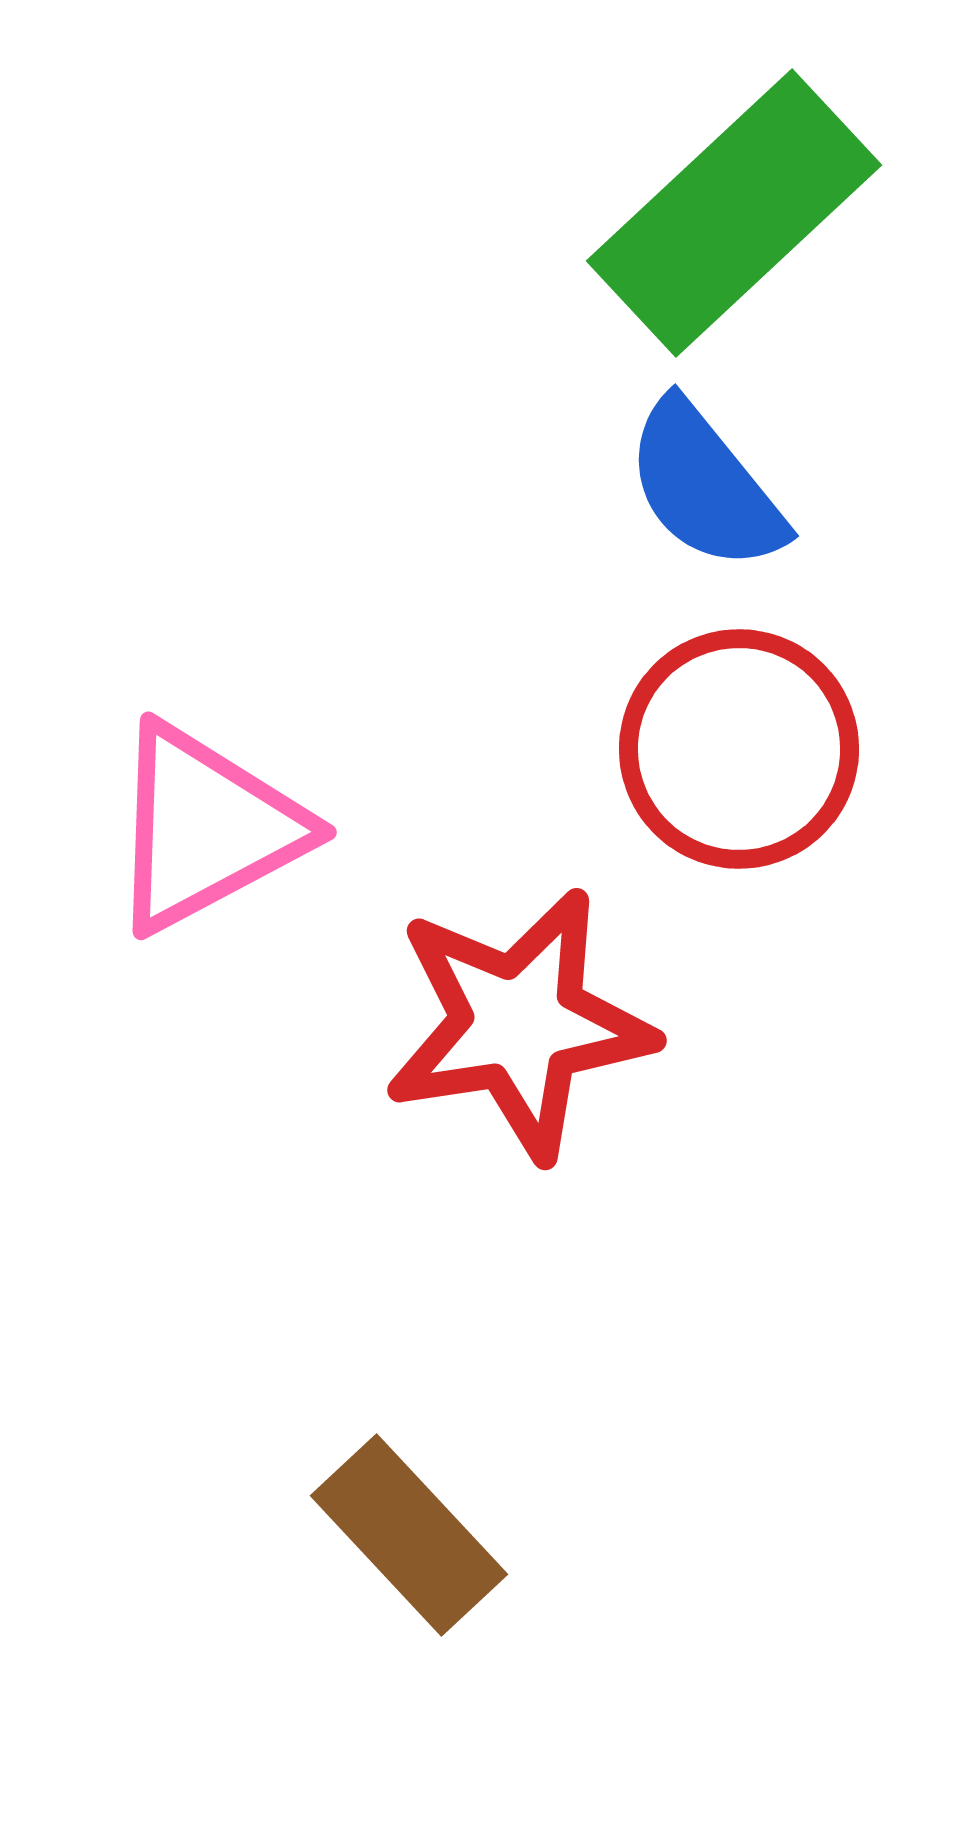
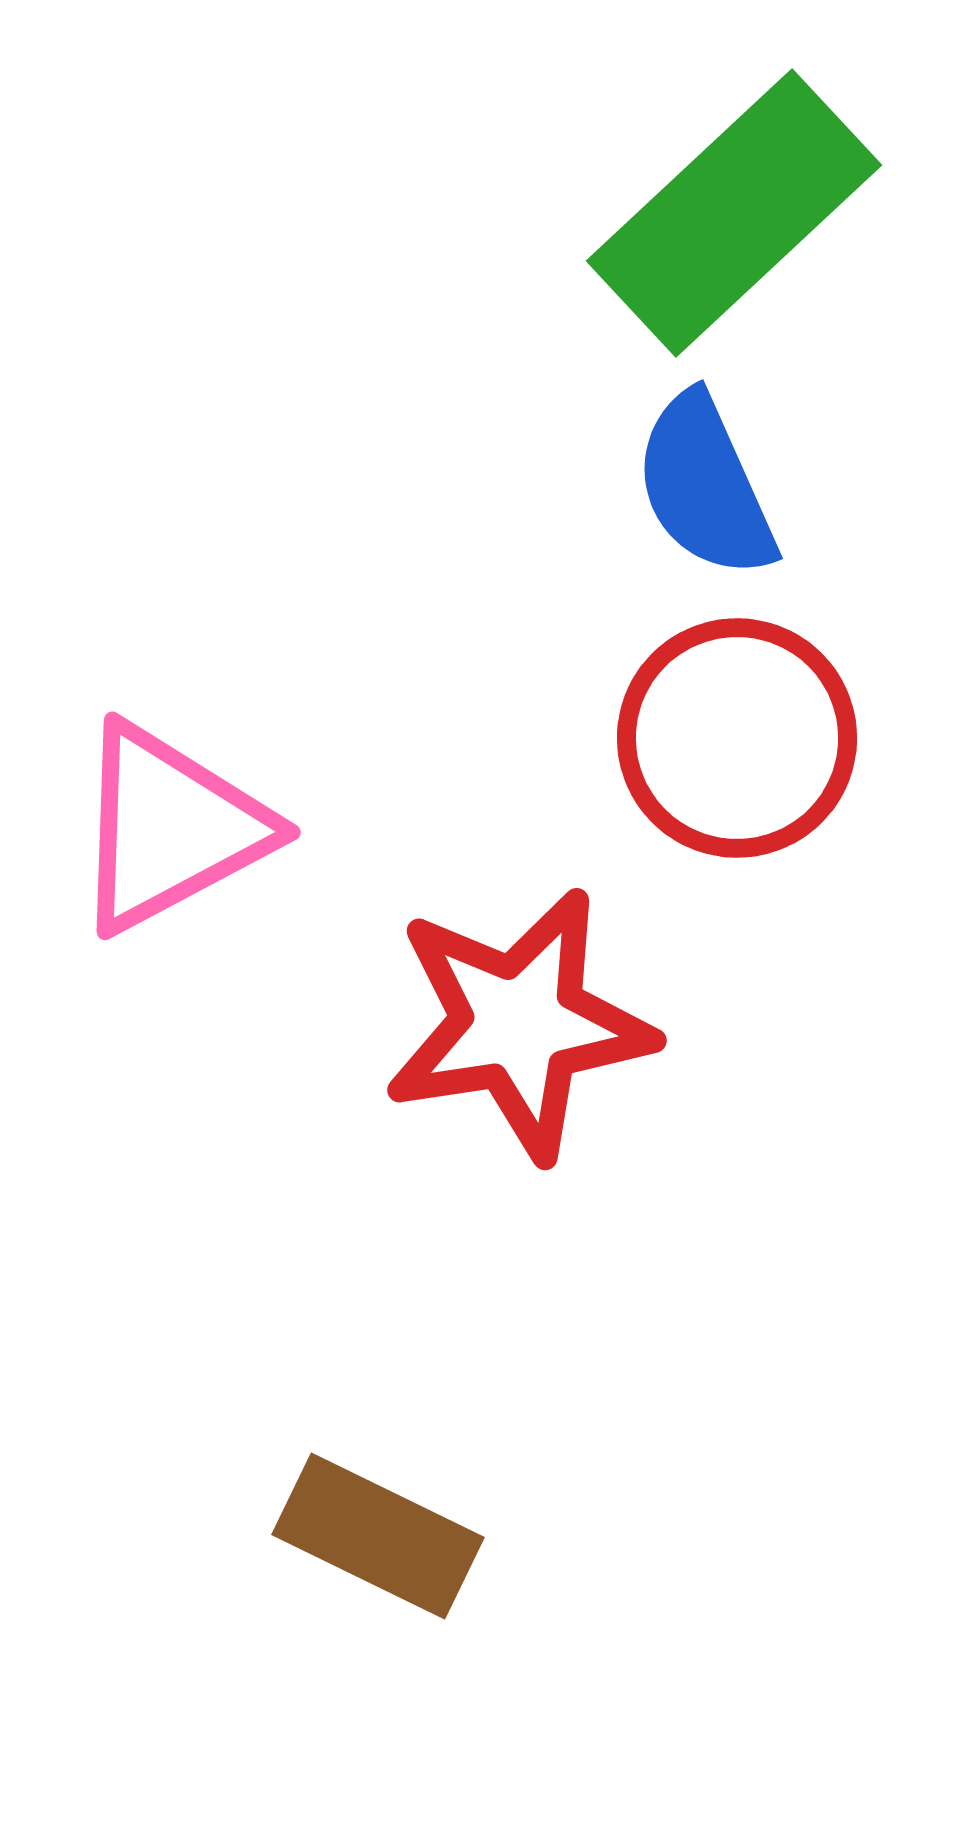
blue semicircle: rotated 15 degrees clockwise
red circle: moved 2 px left, 11 px up
pink triangle: moved 36 px left
brown rectangle: moved 31 px left, 1 px down; rotated 21 degrees counterclockwise
